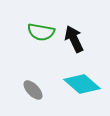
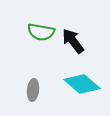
black arrow: moved 1 px left, 2 px down; rotated 12 degrees counterclockwise
gray ellipse: rotated 50 degrees clockwise
